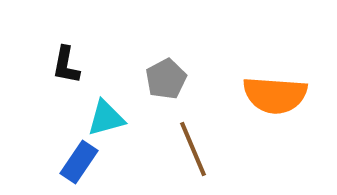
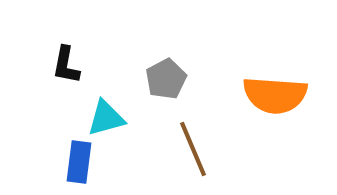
blue rectangle: rotated 27 degrees counterclockwise
